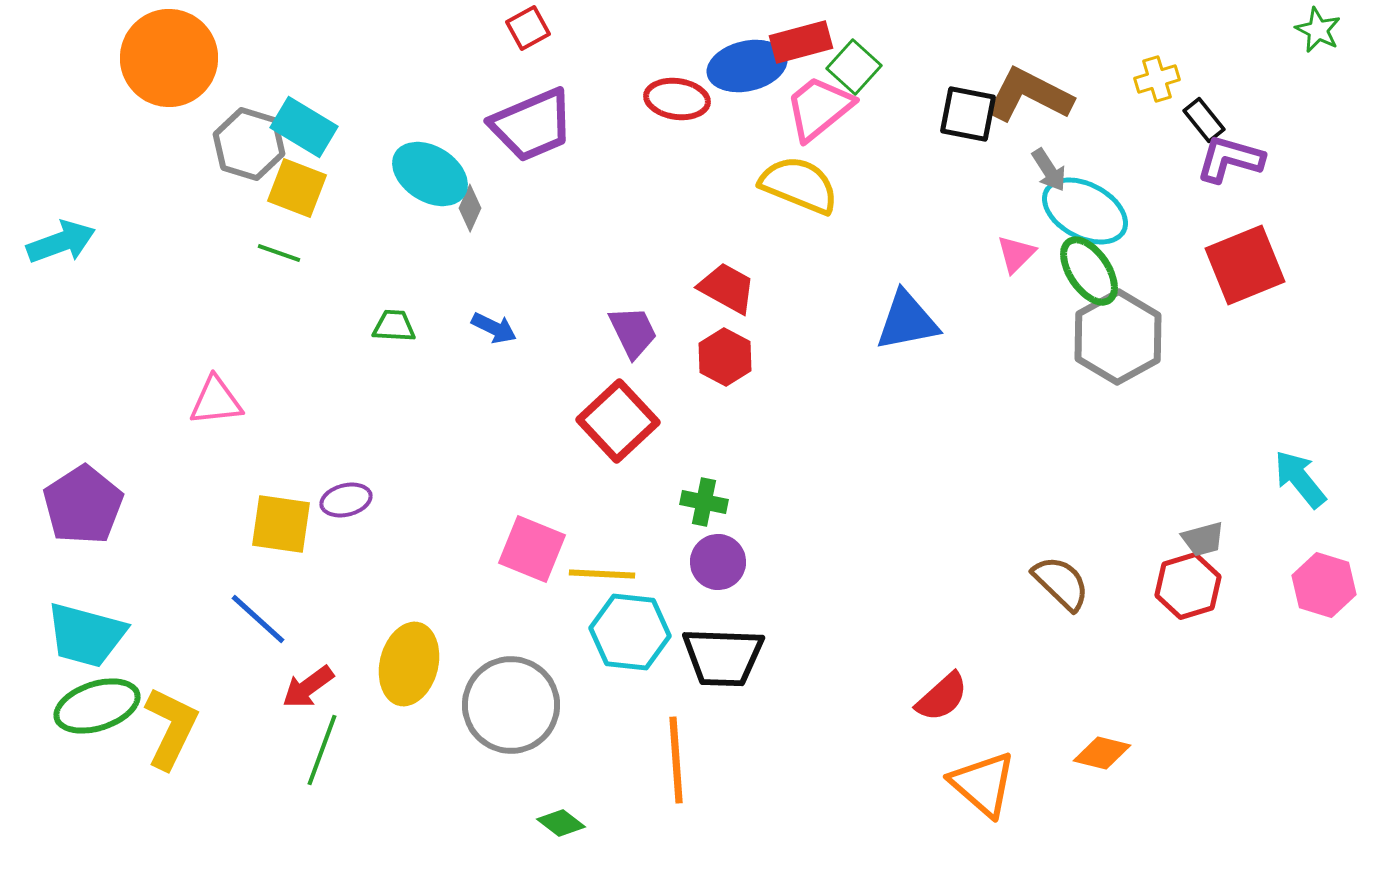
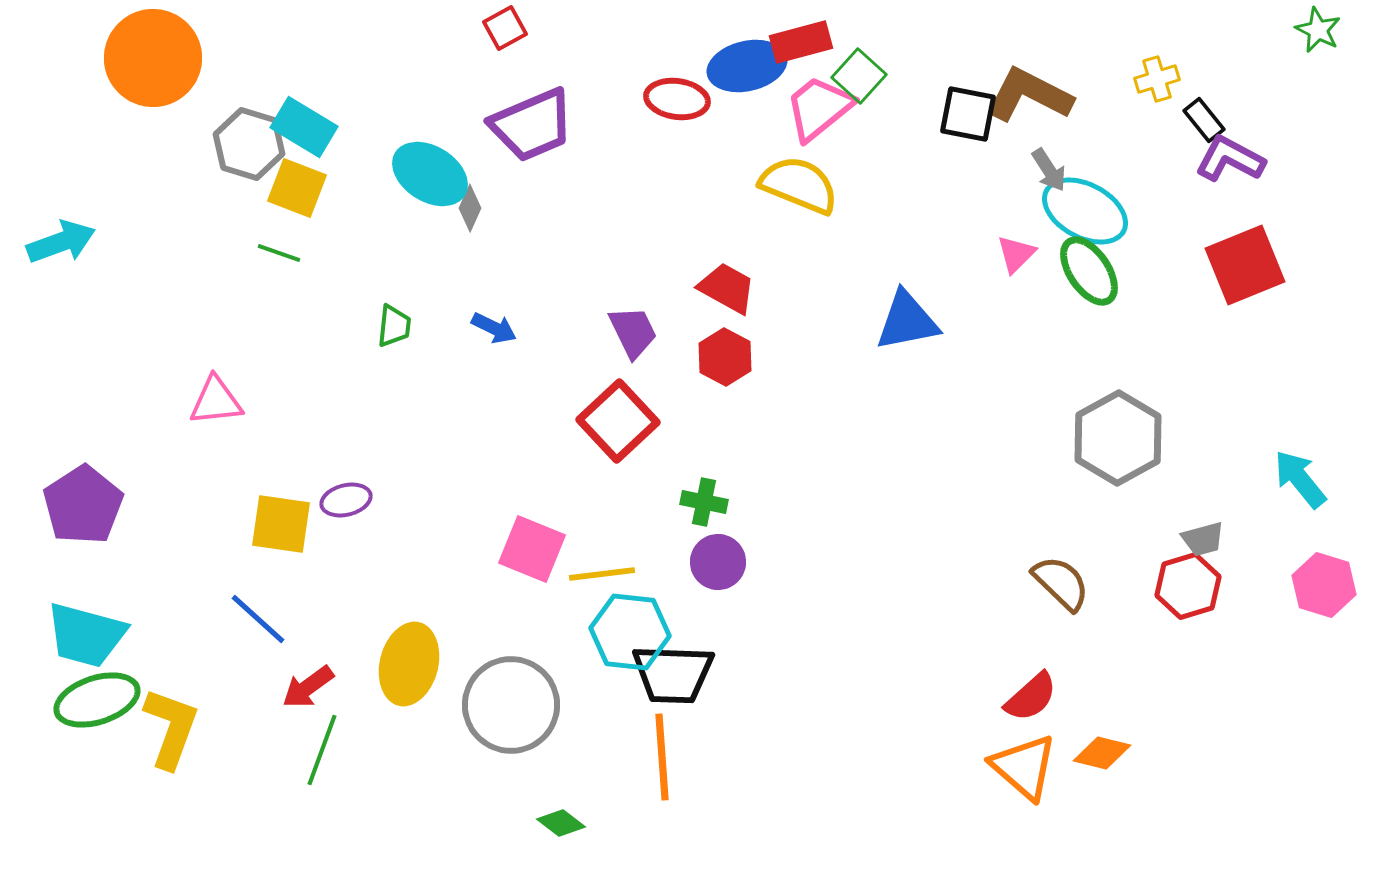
red square at (528, 28): moved 23 px left
orange circle at (169, 58): moved 16 px left
green square at (854, 67): moved 5 px right, 9 px down
purple L-shape at (1230, 159): rotated 12 degrees clockwise
green trapezoid at (394, 326): rotated 93 degrees clockwise
gray hexagon at (1118, 337): moved 101 px down
yellow line at (602, 574): rotated 10 degrees counterclockwise
black trapezoid at (723, 657): moved 50 px left, 17 px down
red semicircle at (942, 697): moved 89 px right
green ellipse at (97, 706): moved 6 px up
yellow L-shape at (171, 728): rotated 6 degrees counterclockwise
orange line at (676, 760): moved 14 px left, 3 px up
orange triangle at (983, 784): moved 41 px right, 17 px up
